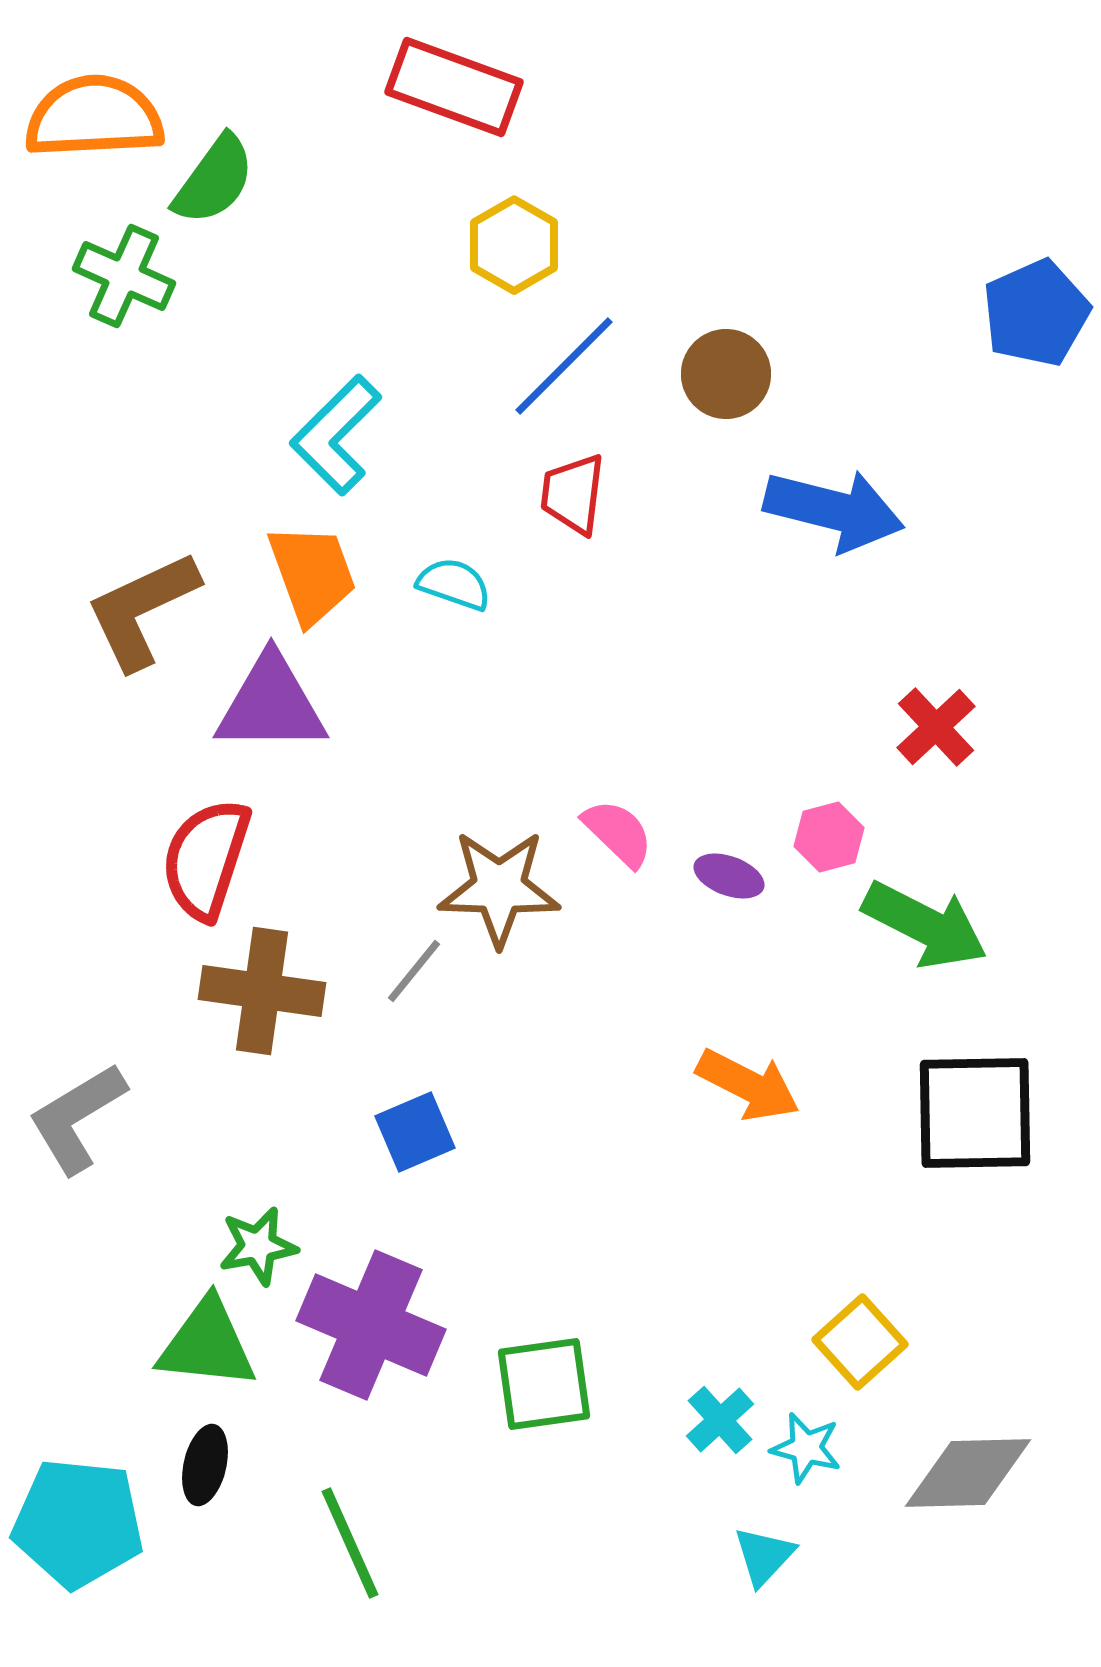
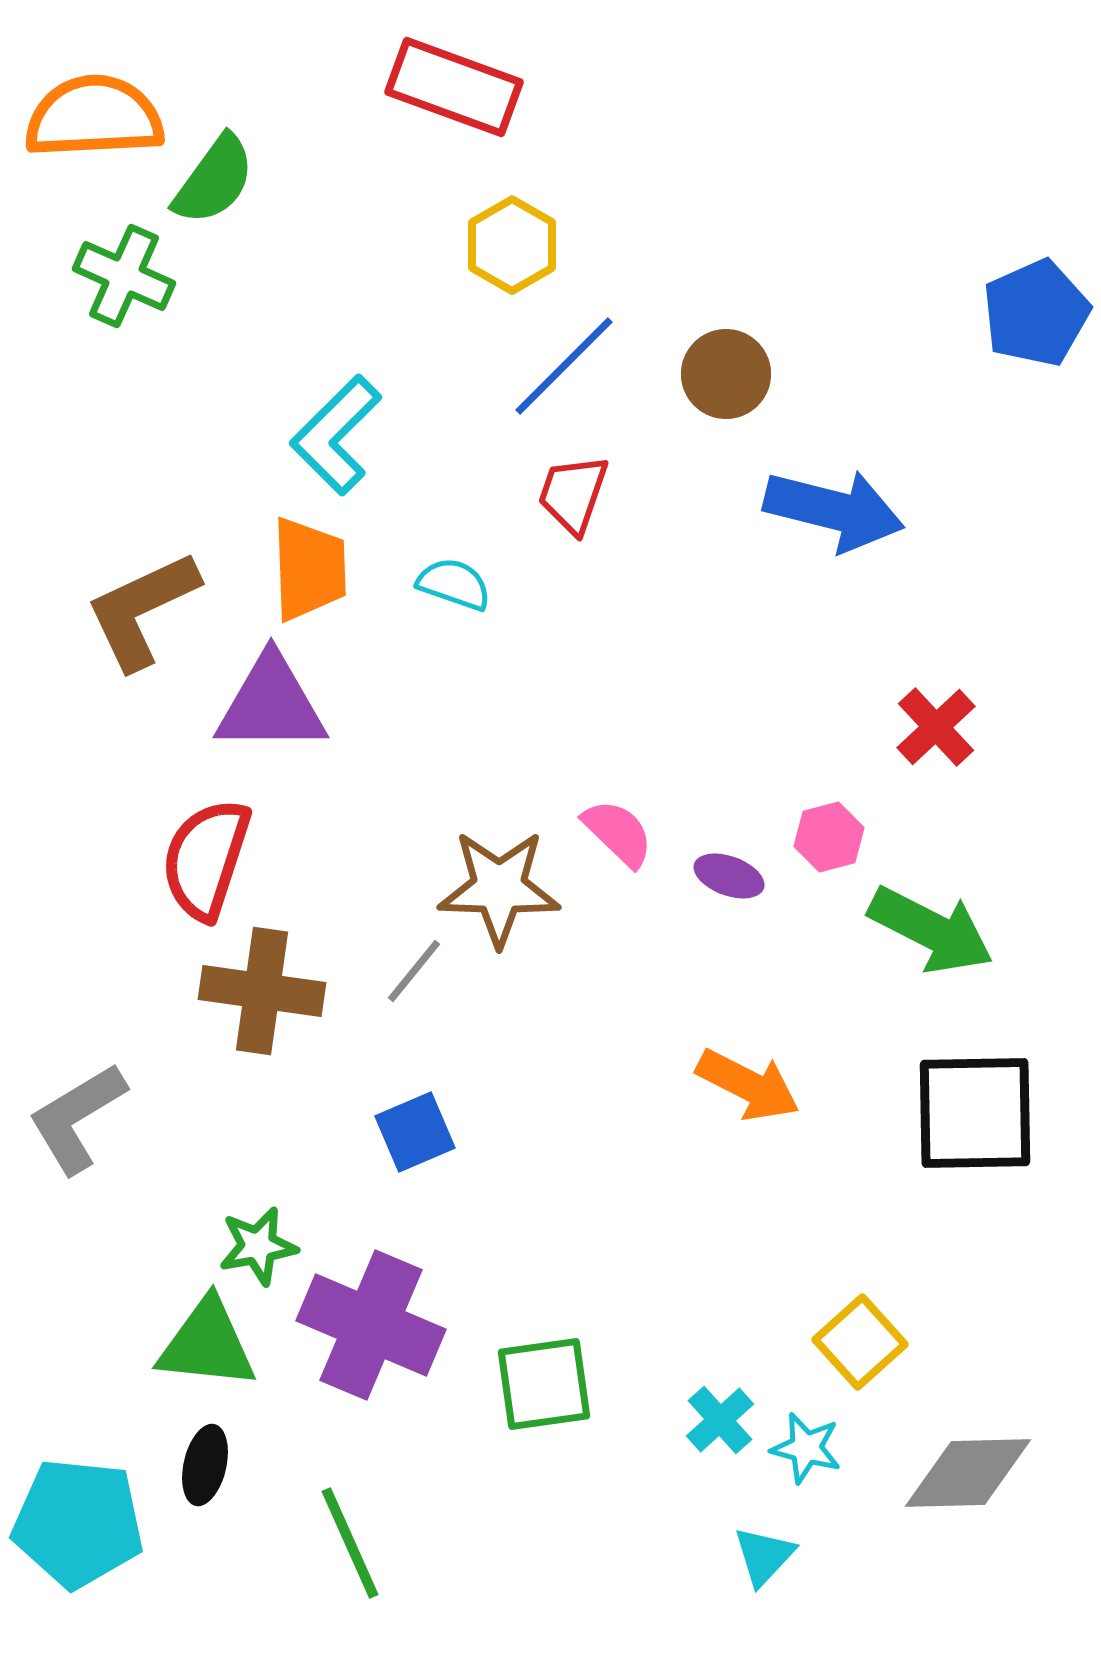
yellow hexagon: moved 2 px left
red trapezoid: rotated 12 degrees clockwise
orange trapezoid: moved 3 px left, 5 px up; rotated 18 degrees clockwise
green arrow: moved 6 px right, 5 px down
